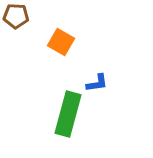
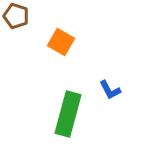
brown pentagon: rotated 15 degrees clockwise
blue L-shape: moved 13 px right, 7 px down; rotated 70 degrees clockwise
